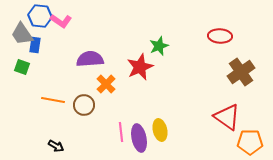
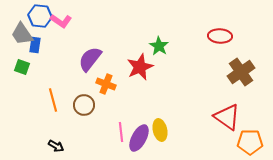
green star: rotated 18 degrees counterclockwise
purple semicircle: rotated 48 degrees counterclockwise
orange cross: rotated 24 degrees counterclockwise
orange line: rotated 65 degrees clockwise
purple ellipse: rotated 40 degrees clockwise
